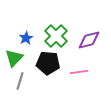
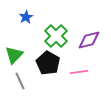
blue star: moved 21 px up
green triangle: moved 3 px up
black pentagon: rotated 25 degrees clockwise
gray line: rotated 42 degrees counterclockwise
